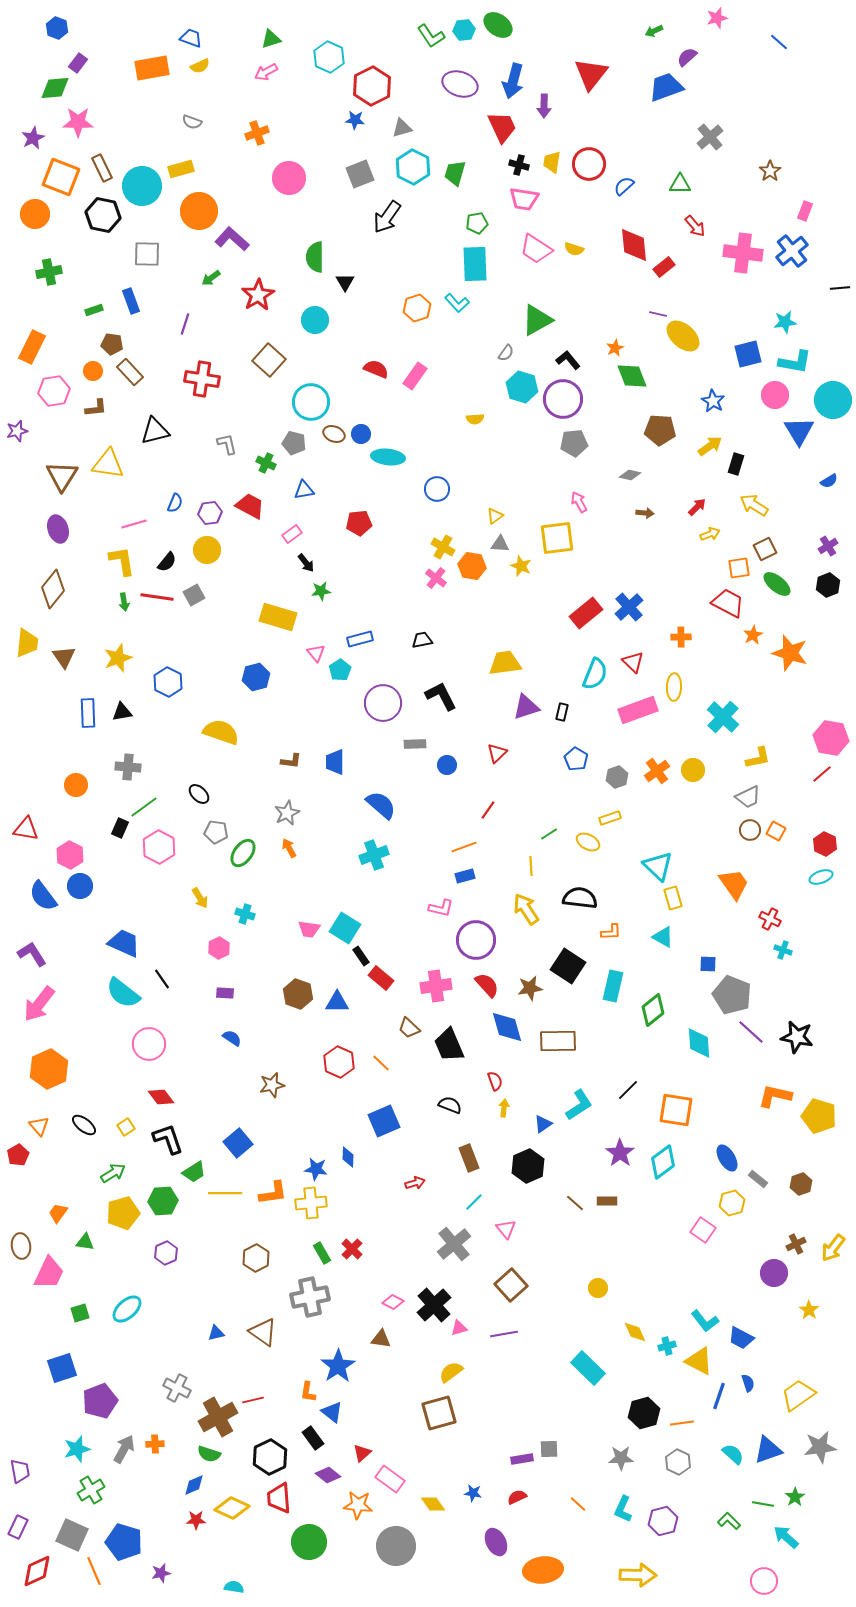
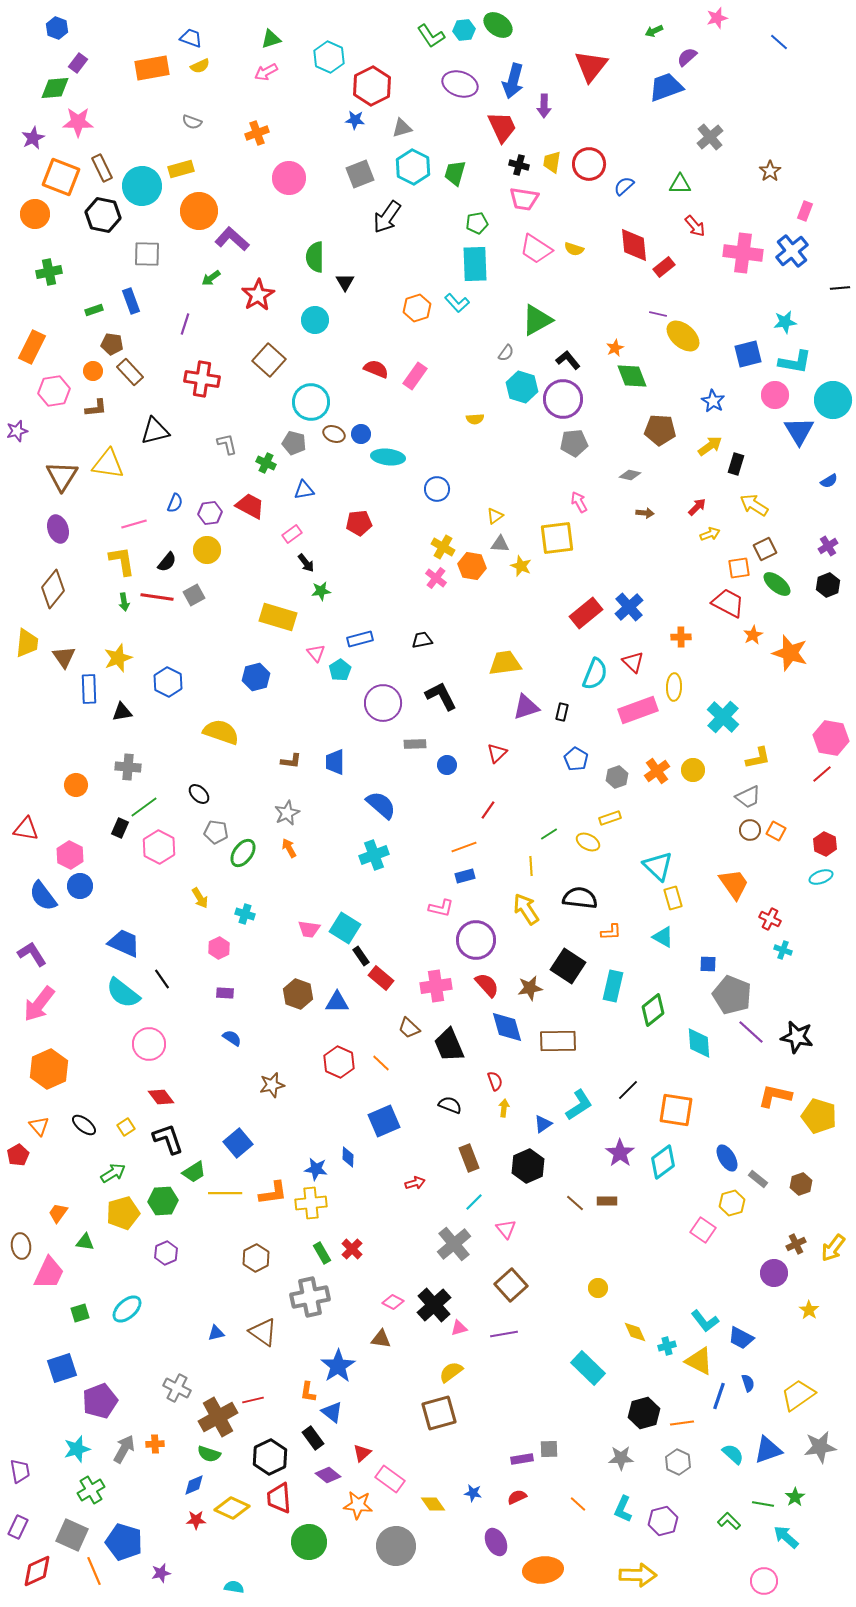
red triangle at (591, 74): moved 8 px up
blue rectangle at (88, 713): moved 1 px right, 24 px up
